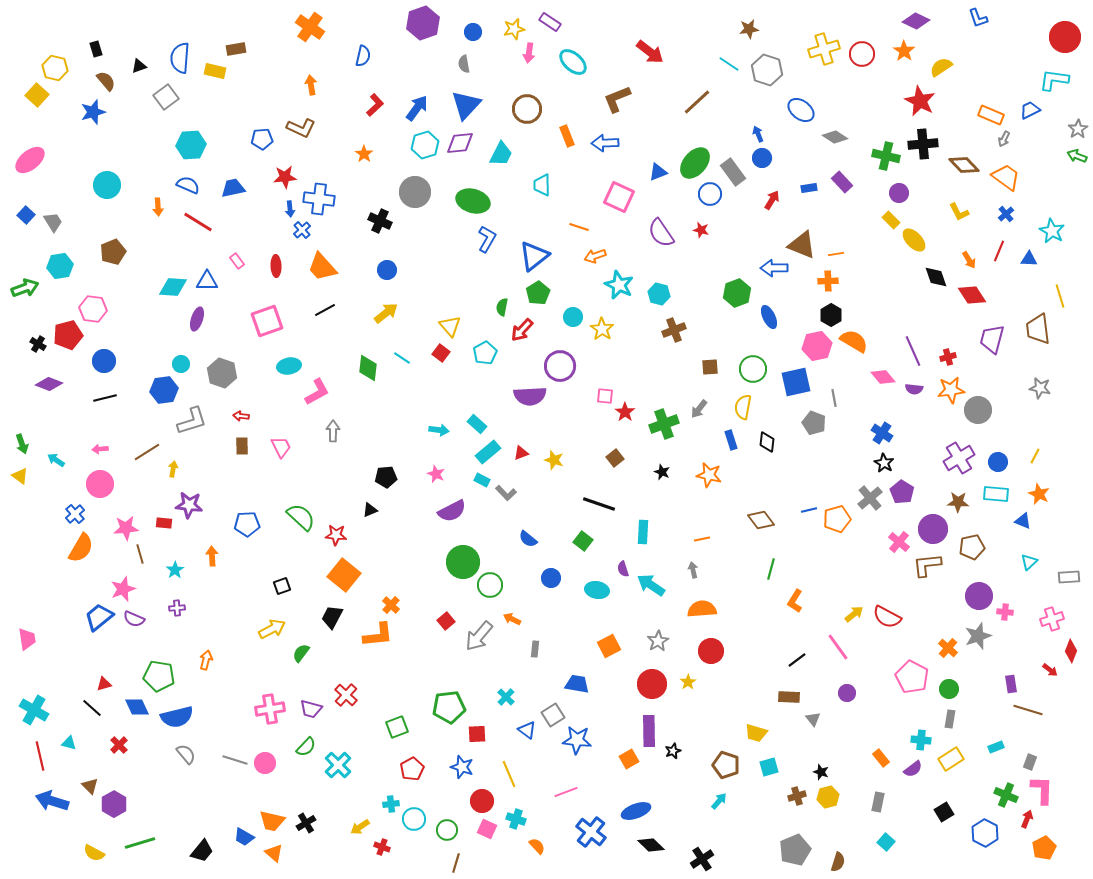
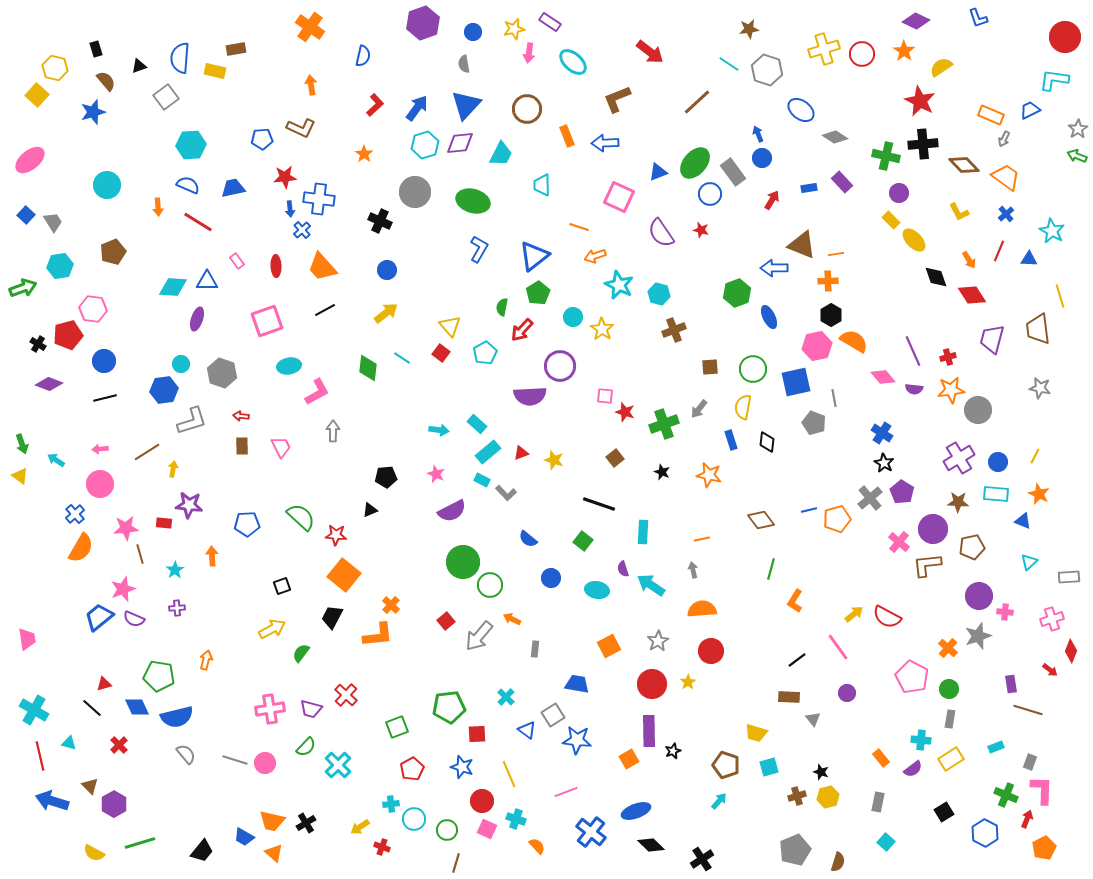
blue L-shape at (487, 239): moved 8 px left, 10 px down
green arrow at (25, 288): moved 2 px left
red star at (625, 412): rotated 18 degrees counterclockwise
